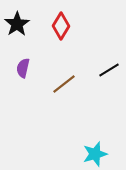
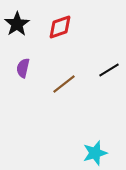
red diamond: moved 1 px left, 1 px down; rotated 40 degrees clockwise
cyan star: moved 1 px up
